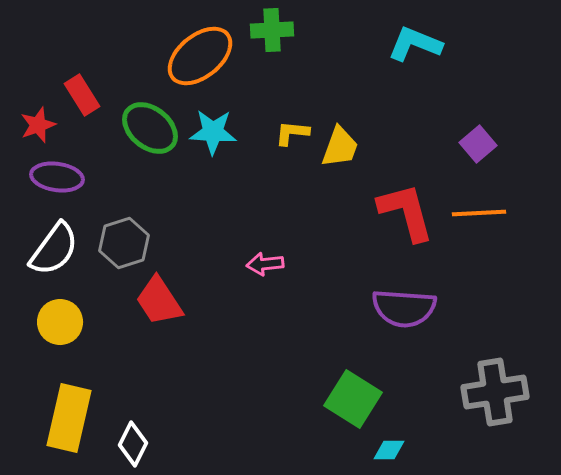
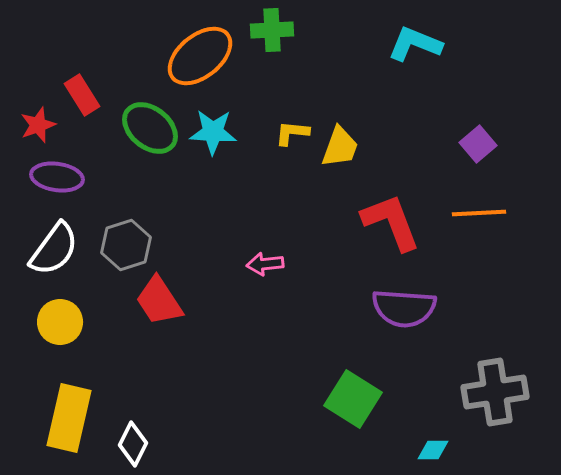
red L-shape: moved 15 px left, 10 px down; rotated 6 degrees counterclockwise
gray hexagon: moved 2 px right, 2 px down
cyan diamond: moved 44 px right
